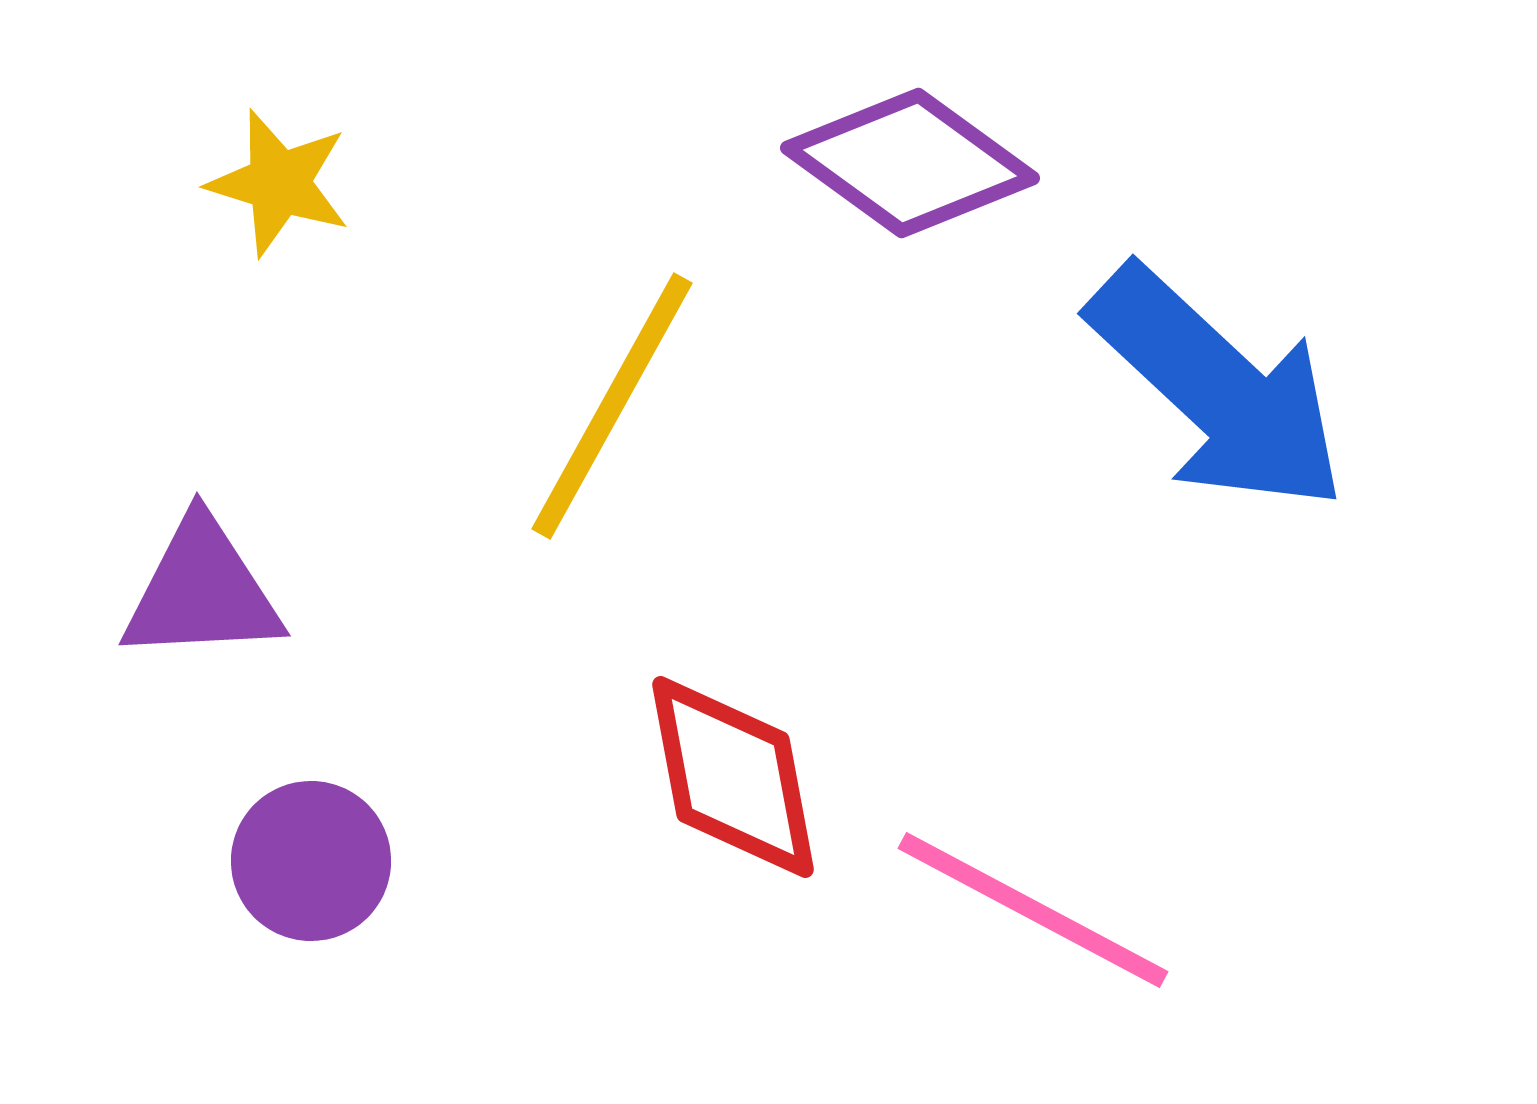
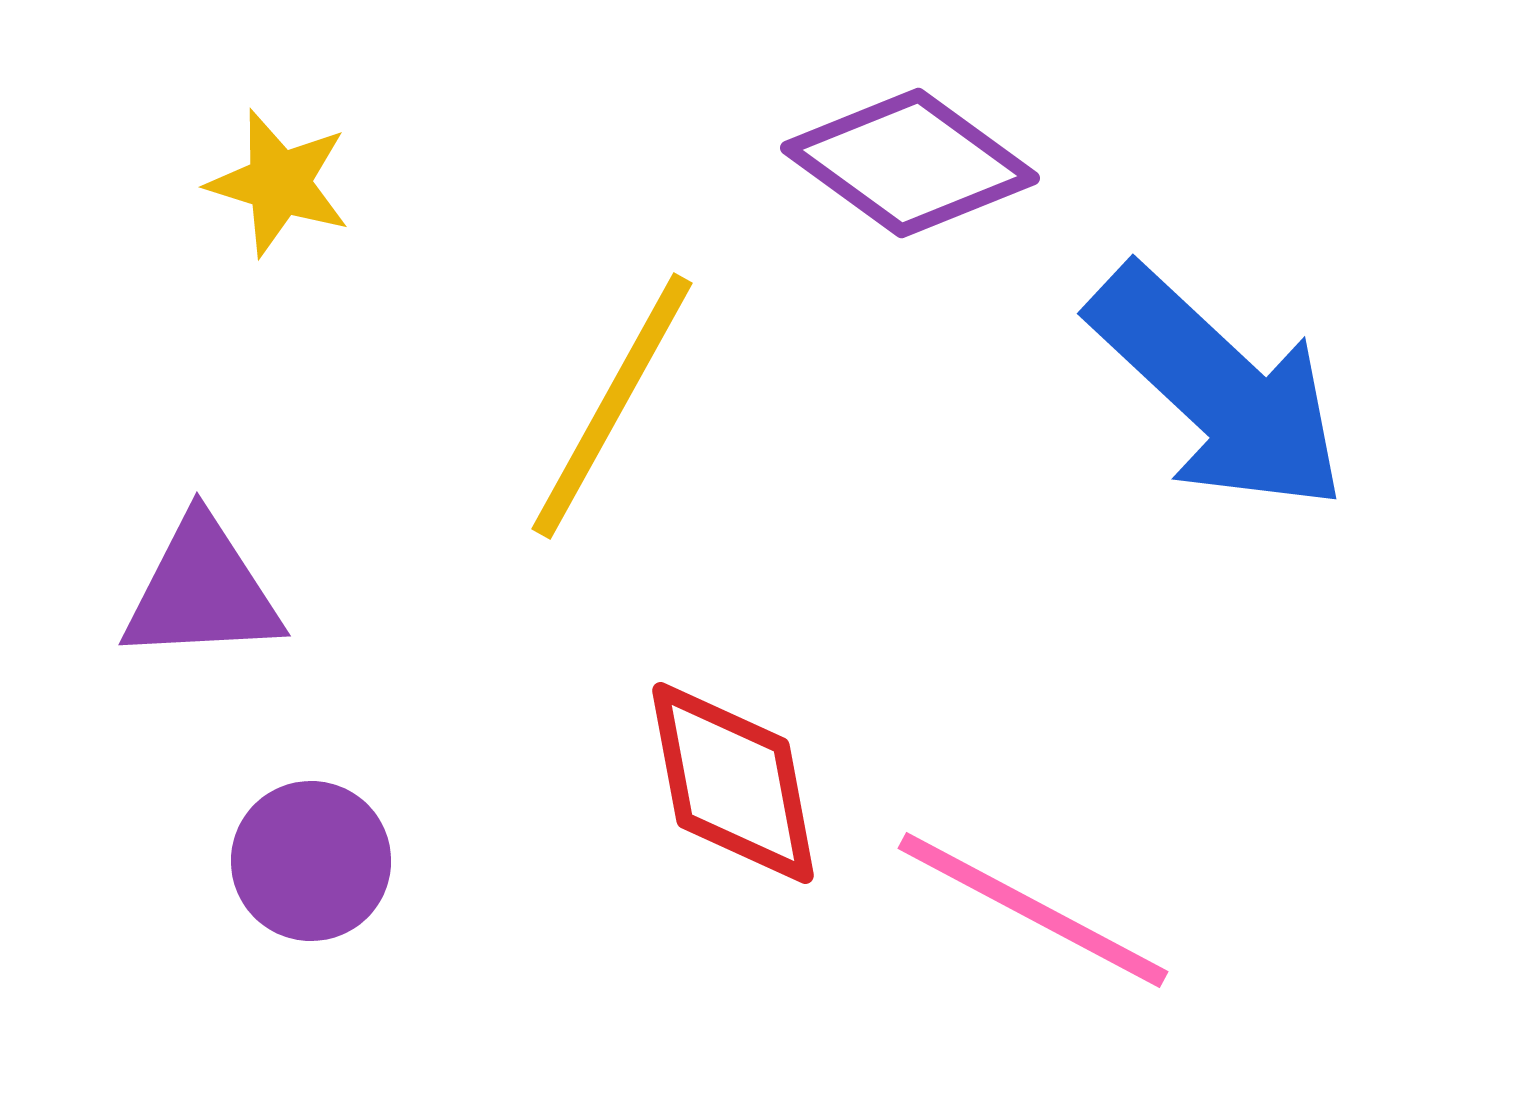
red diamond: moved 6 px down
